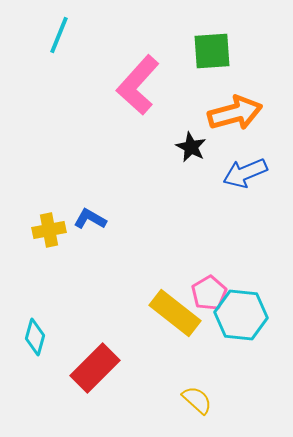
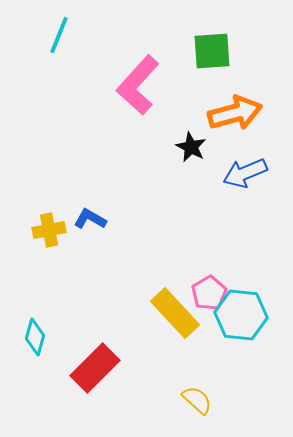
yellow rectangle: rotated 9 degrees clockwise
